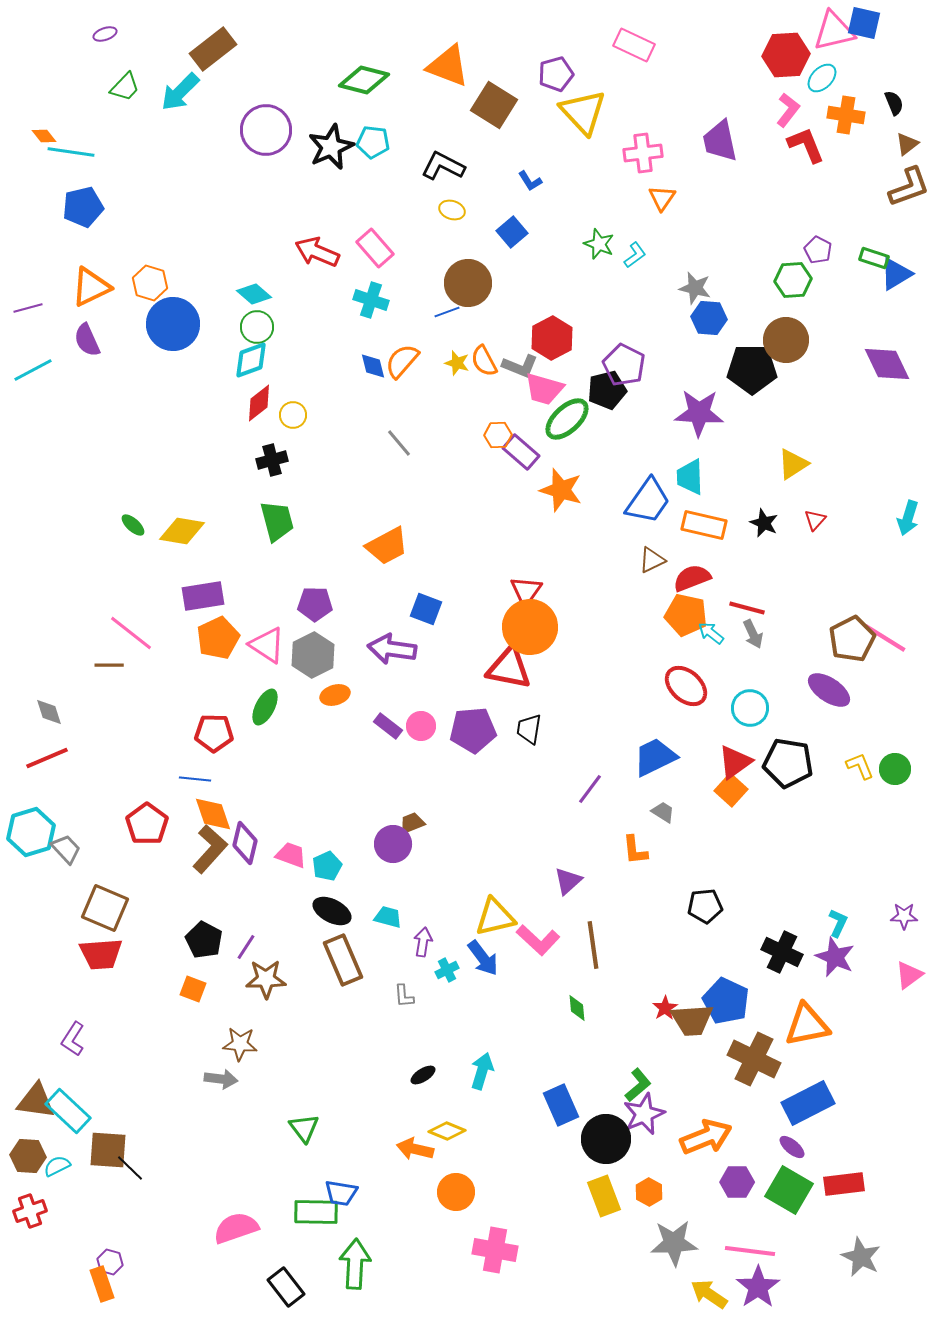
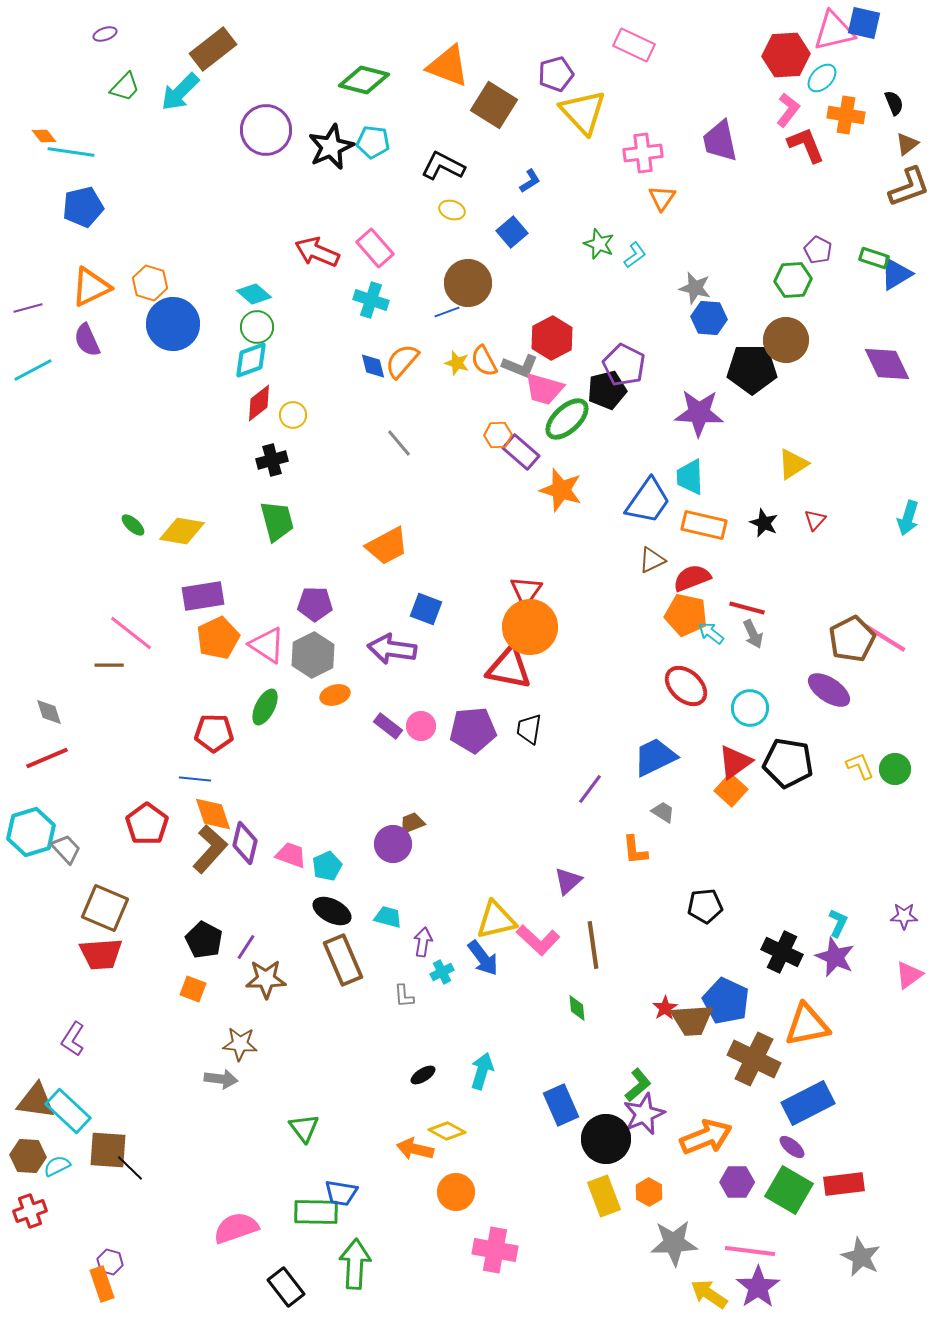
blue L-shape at (530, 181): rotated 90 degrees counterclockwise
yellow triangle at (495, 917): moved 1 px right, 3 px down
cyan cross at (447, 970): moved 5 px left, 2 px down
yellow diamond at (447, 1131): rotated 6 degrees clockwise
